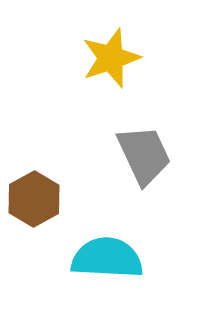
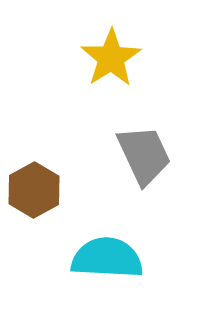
yellow star: rotated 14 degrees counterclockwise
brown hexagon: moved 9 px up
